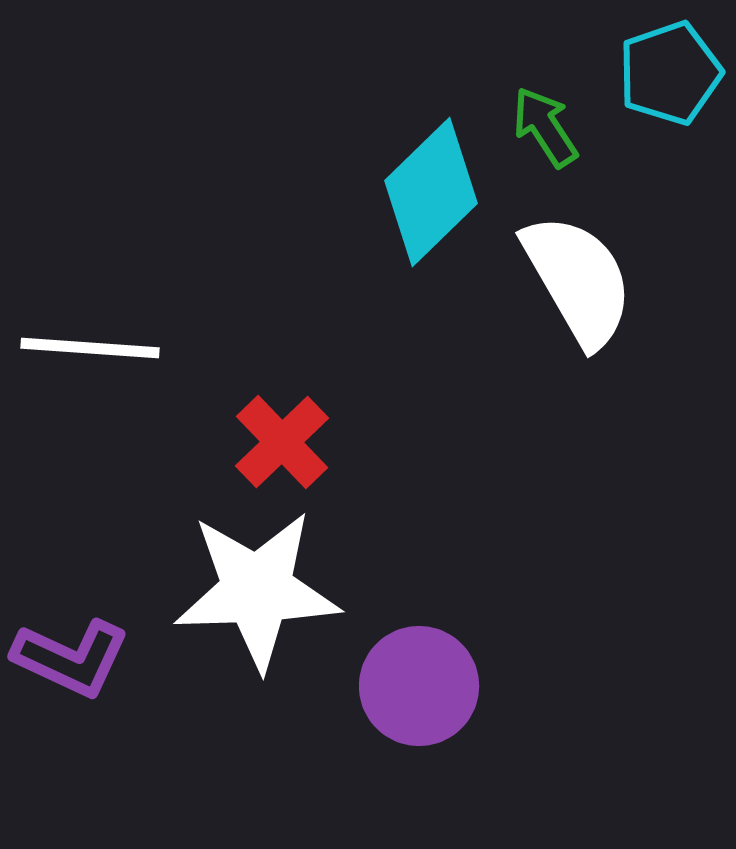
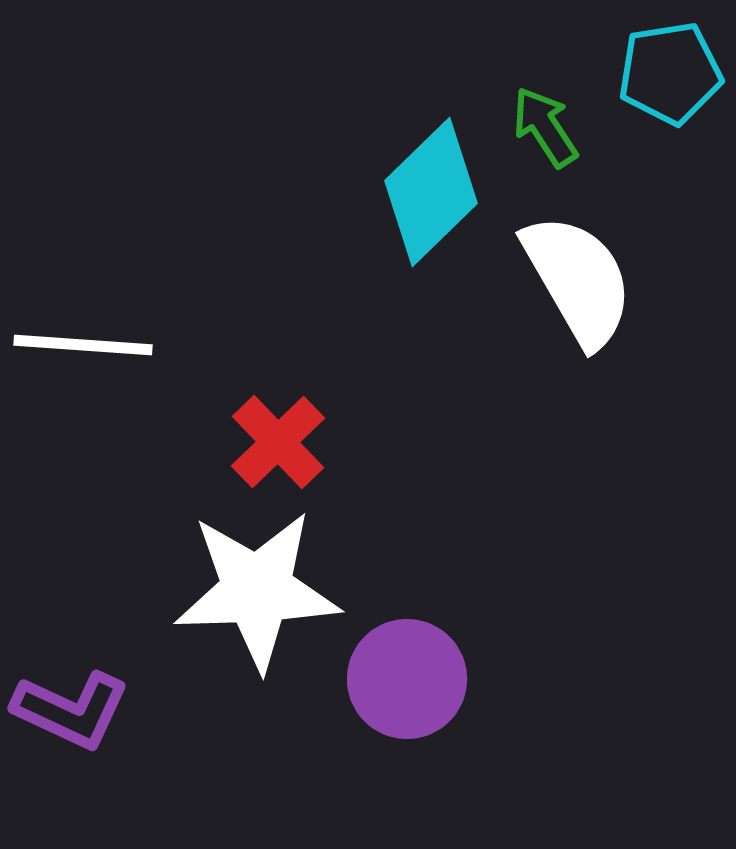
cyan pentagon: rotated 10 degrees clockwise
white line: moved 7 px left, 3 px up
red cross: moved 4 px left
purple L-shape: moved 52 px down
purple circle: moved 12 px left, 7 px up
